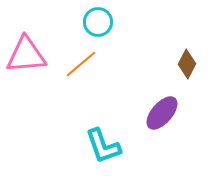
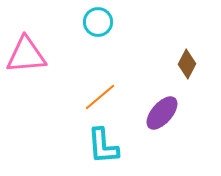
orange line: moved 19 px right, 33 px down
cyan L-shape: rotated 15 degrees clockwise
